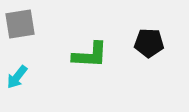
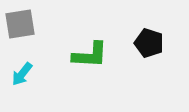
black pentagon: rotated 16 degrees clockwise
cyan arrow: moved 5 px right, 3 px up
